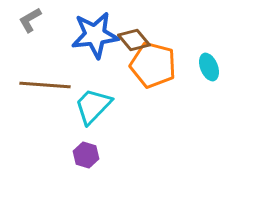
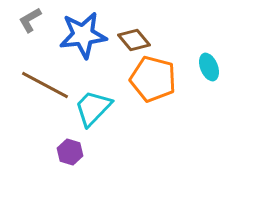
blue star: moved 12 px left
orange pentagon: moved 14 px down
brown line: rotated 24 degrees clockwise
cyan trapezoid: moved 2 px down
purple hexagon: moved 16 px left, 3 px up
